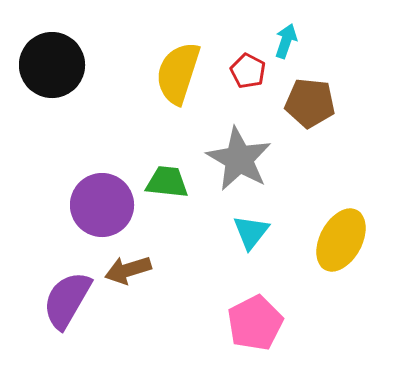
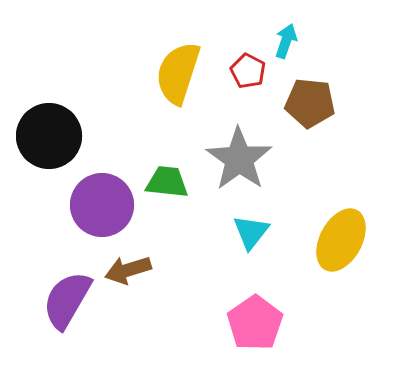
black circle: moved 3 px left, 71 px down
gray star: rotated 6 degrees clockwise
pink pentagon: rotated 8 degrees counterclockwise
